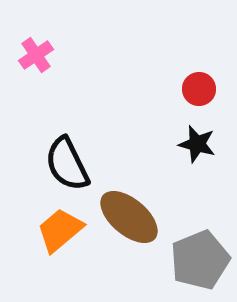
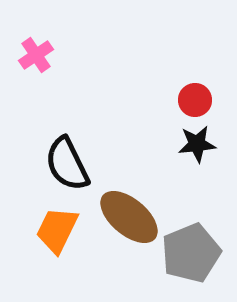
red circle: moved 4 px left, 11 px down
black star: rotated 21 degrees counterclockwise
orange trapezoid: moved 3 px left; rotated 24 degrees counterclockwise
gray pentagon: moved 9 px left, 7 px up
